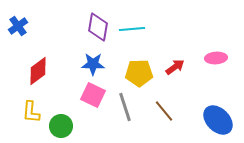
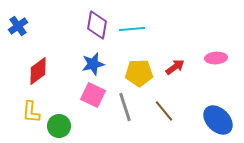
purple diamond: moved 1 px left, 2 px up
blue star: rotated 15 degrees counterclockwise
green circle: moved 2 px left
